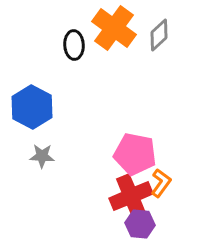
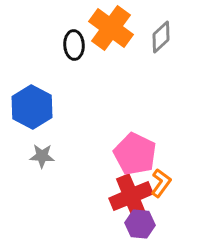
orange cross: moved 3 px left
gray diamond: moved 2 px right, 2 px down
pink pentagon: rotated 15 degrees clockwise
